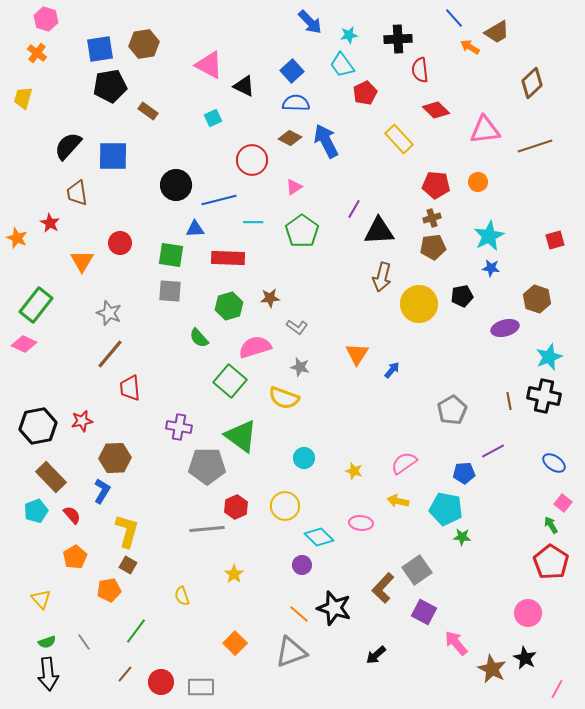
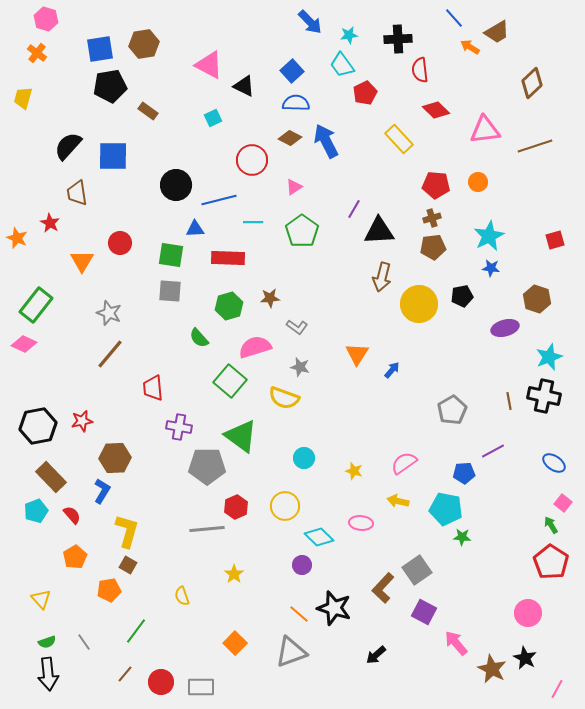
red trapezoid at (130, 388): moved 23 px right
